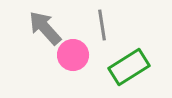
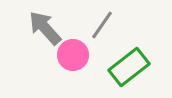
gray line: rotated 44 degrees clockwise
green rectangle: rotated 6 degrees counterclockwise
